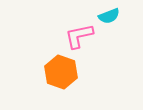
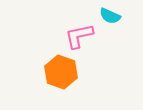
cyan semicircle: moved 1 px right; rotated 45 degrees clockwise
